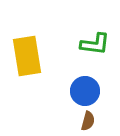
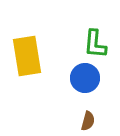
green L-shape: rotated 88 degrees clockwise
blue circle: moved 13 px up
